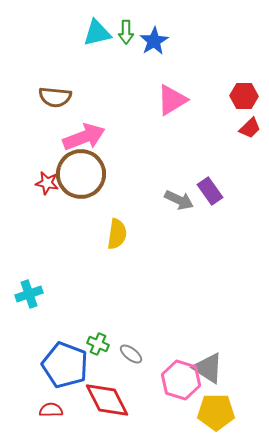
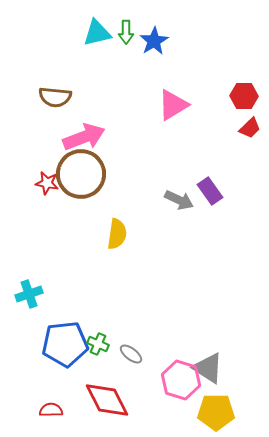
pink triangle: moved 1 px right, 5 px down
blue pentagon: moved 21 px up; rotated 27 degrees counterclockwise
